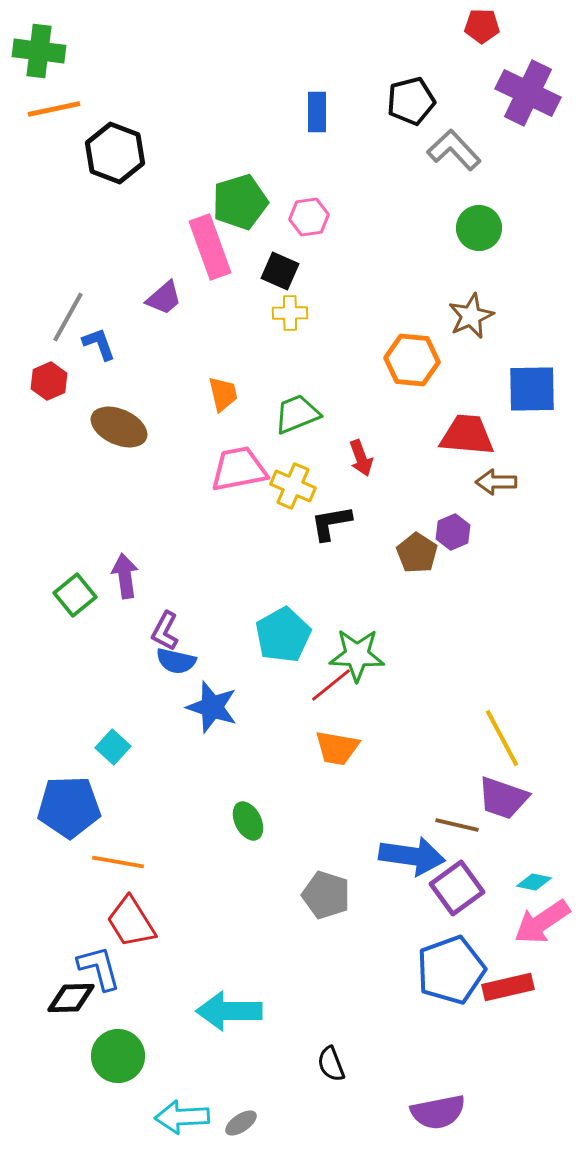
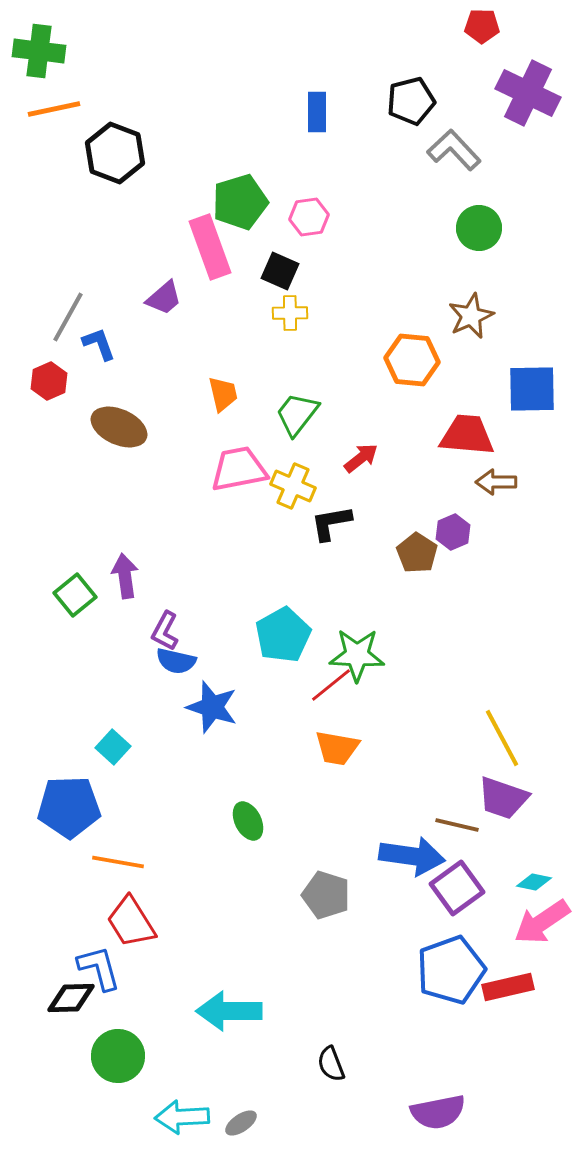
green trapezoid at (297, 414): rotated 30 degrees counterclockwise
red arrow at (361, 458): rotated 108 degrees counterclockwise
